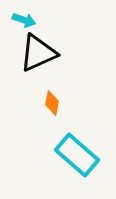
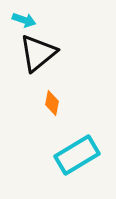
black triangle: rotated 15 degrees counterclockwise
cyan rectangle: rotated 72 degrees counterclockwise
